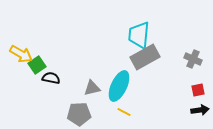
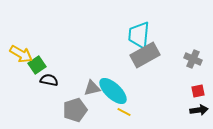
gray rectangle: moved 2 px up
black semicircle: moved 2 px left, 2 px down
cyan ellipse: moved 6 px left, 5 px down; rotated 72 degrees counterclockwise
red square: moved 1 px down
black arrow: moved 1 px left
gray pentagon: moved 4 px left, 4 px up; rotated 15 degrees counterclockwise
